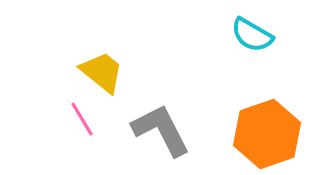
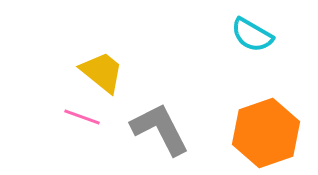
pink line: moved 2 px up; rotated 39 degrees counterclockwise
gray L-shape: moved 1 px left, 1 px up
orange hexagon: moved 1 px left, 1 px up
